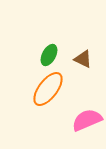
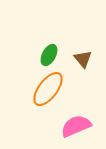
brown triangle: rotated 24 degrees clockwise
pink semicircle: moved 11 px left, 6 px down
